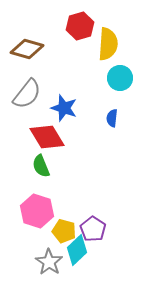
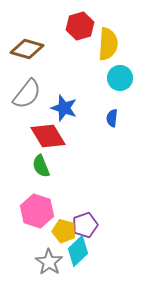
red diamond: moved 1 px right, 1 px up
purple pentagon: moved 8 px left, 4 px up; rotated 20 degrees clockwise
cyan diamond: moved 1 px right, 1 px down
